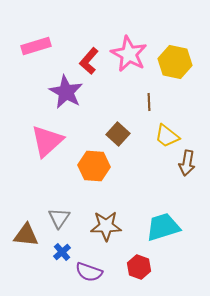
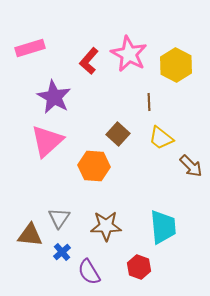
pink rectangle: moved 6 px left, 2 px down
yellow hexagon: moved 1 px right, 3 px down; rotated 16 degrees clockwise
purple star: moved 12 px left, 5 px down
yellow trapezoid: moved 6 px left, 2 px down
brown arrow: moved 4 px right, 3 px down; rotated 55 degrees counterclockwise
cyan trapezoid: rotated 102 degrees clockwise
brown triangle: moved 4 px right
purple semicircle: rotated 40 degrees clockwise
